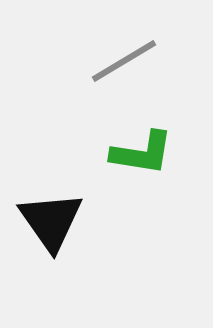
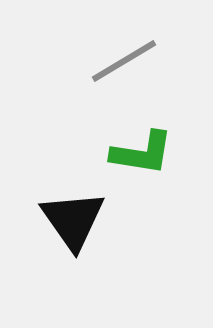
black triangle: moved 22 px right, 1 px up
